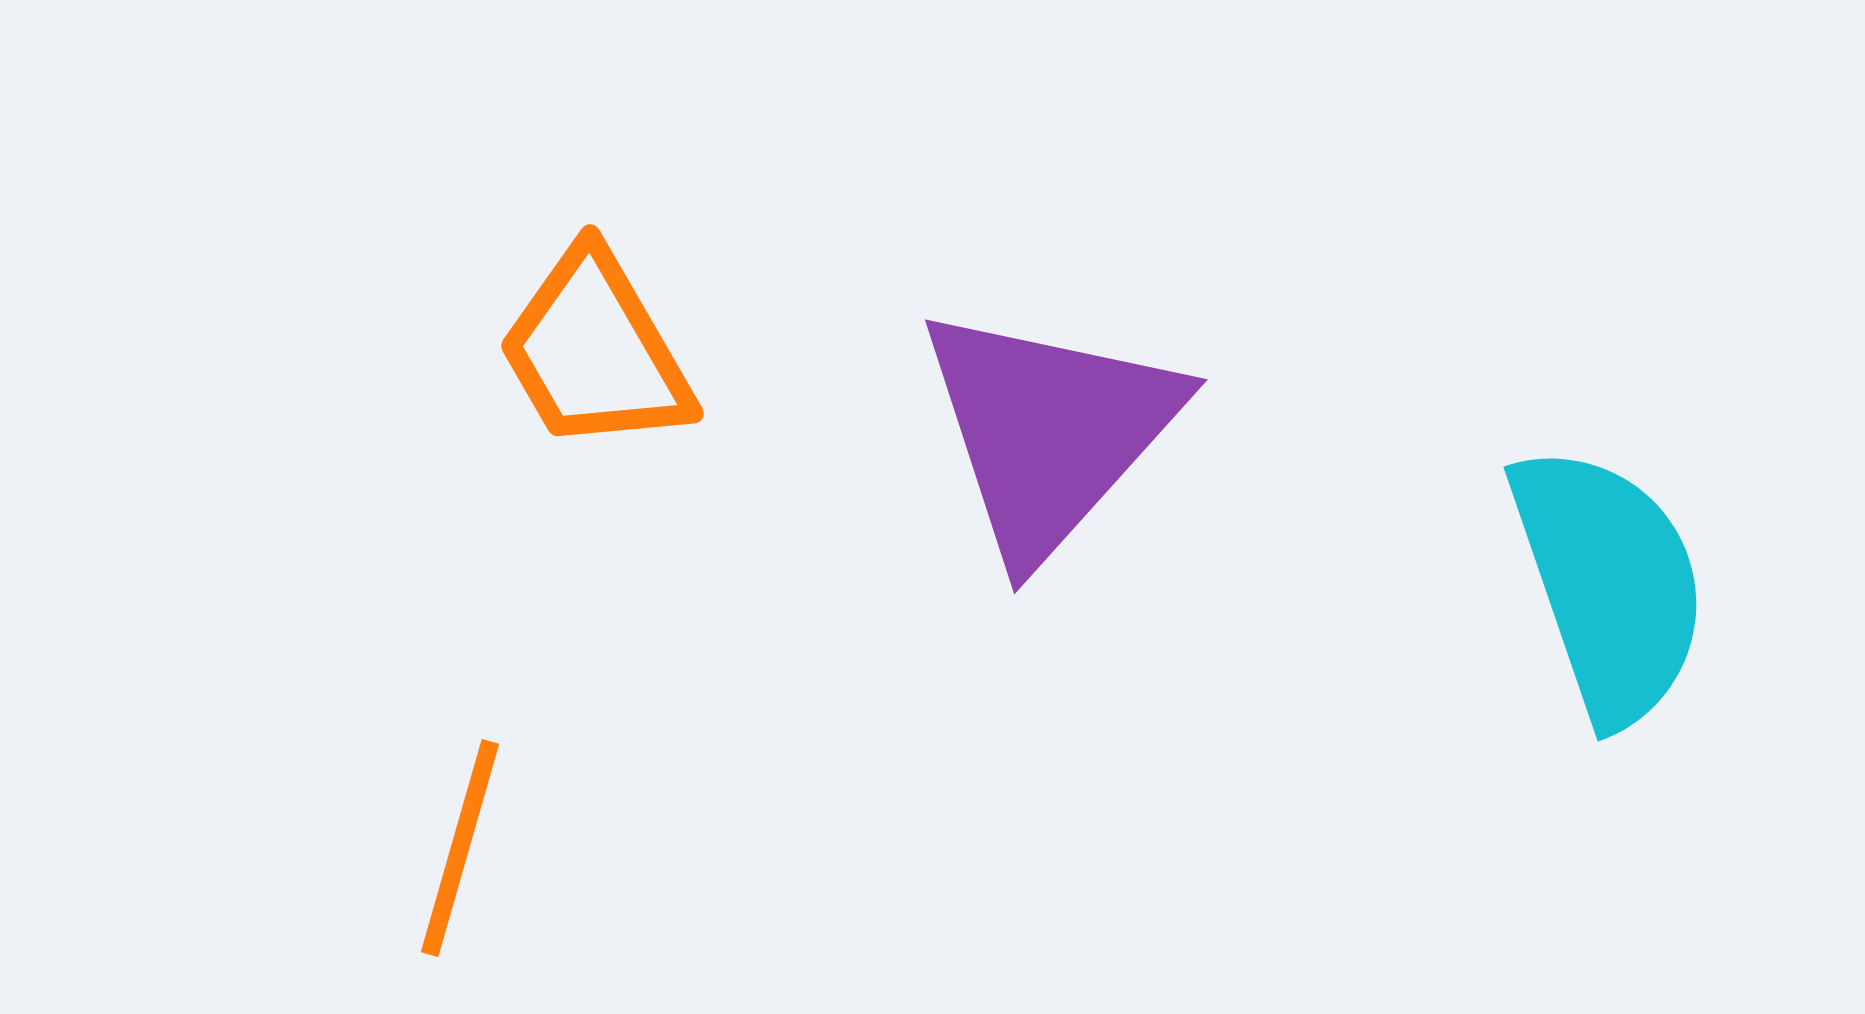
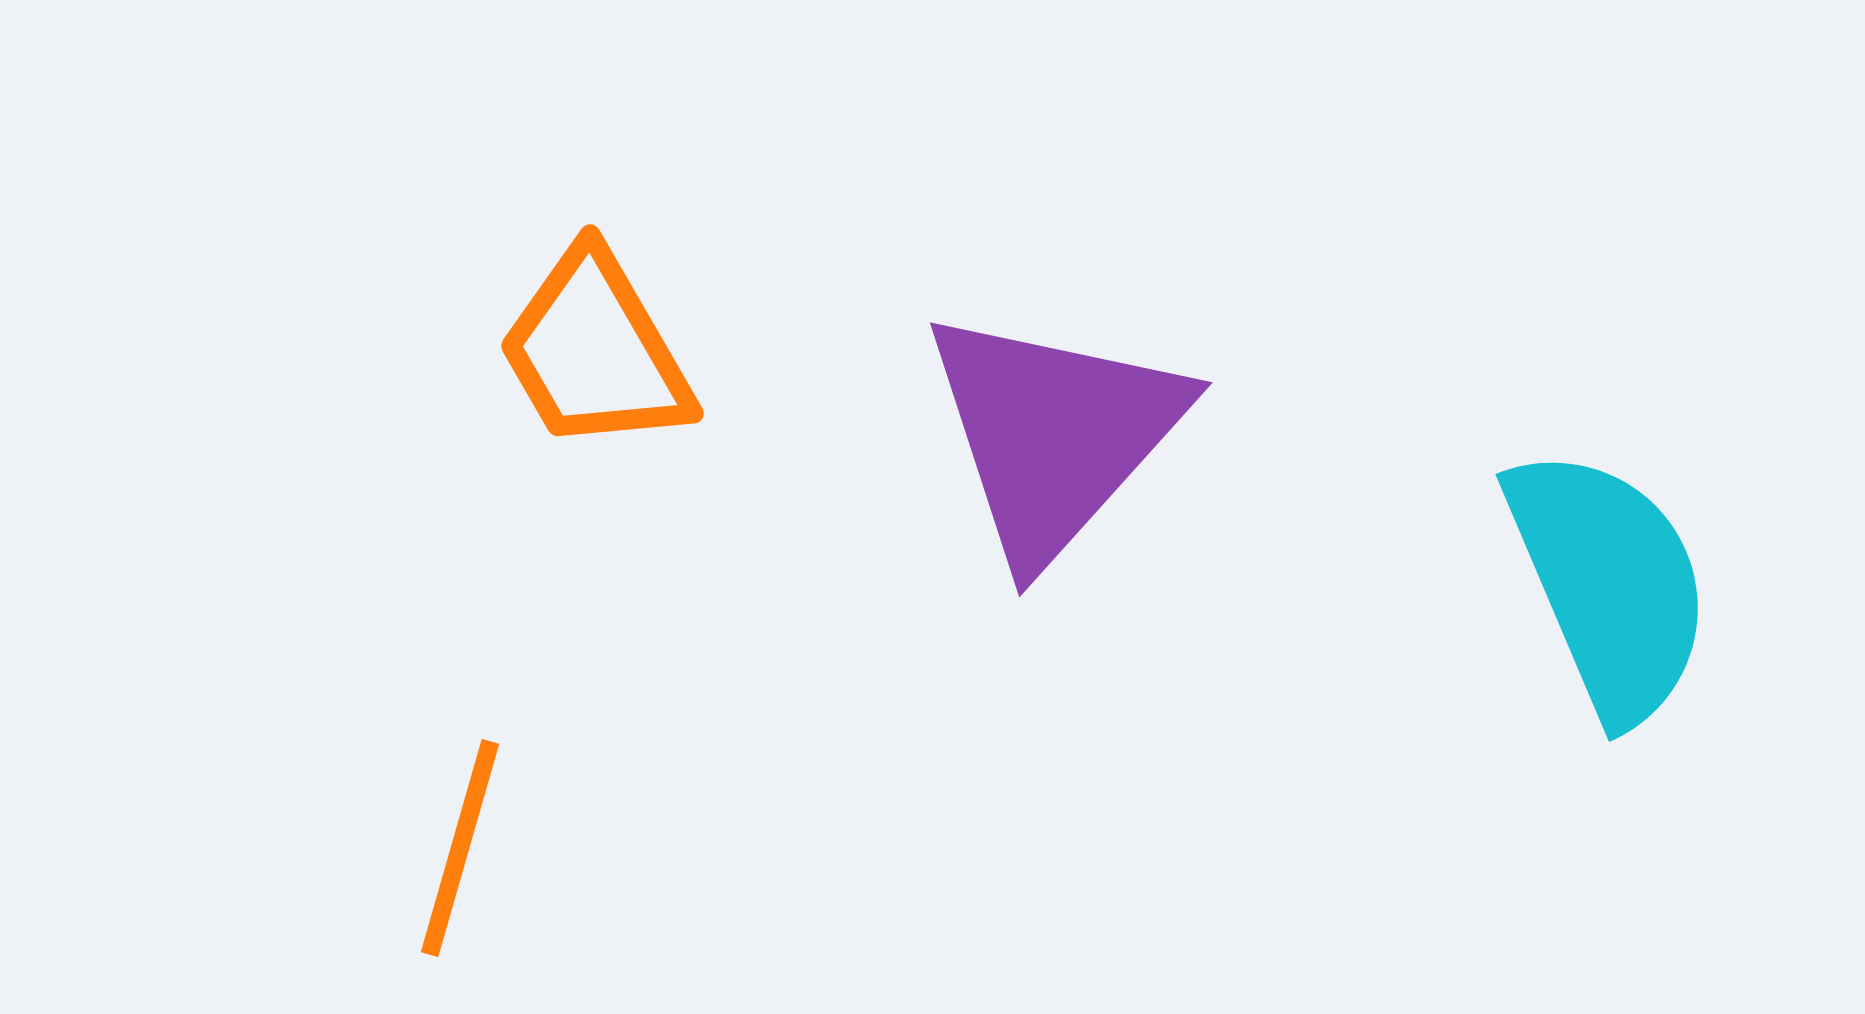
purple triangle: moved 5 px right, 3 px down
cyan semicircle: rotated 4 degrees counterclockwise
